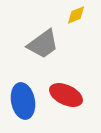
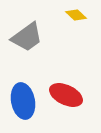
yellow diamond: rotated 65 degrees clockwise
gray trapezoid: moved 16 px left, 7 px up
